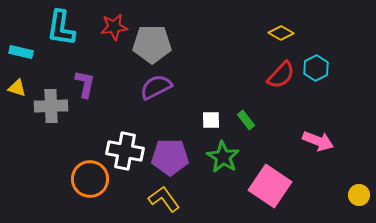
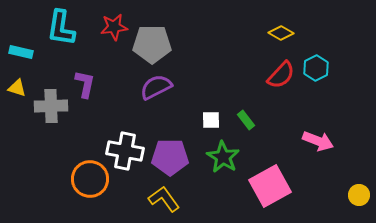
pink square: rotated 27 degrees clockwise
